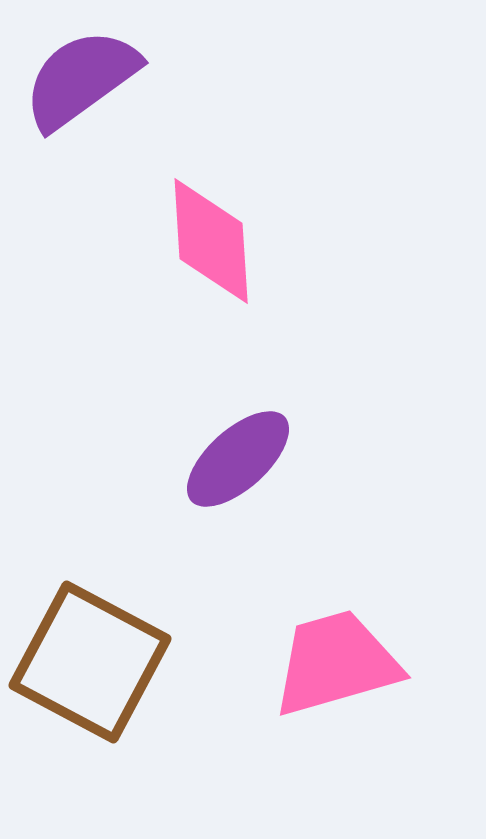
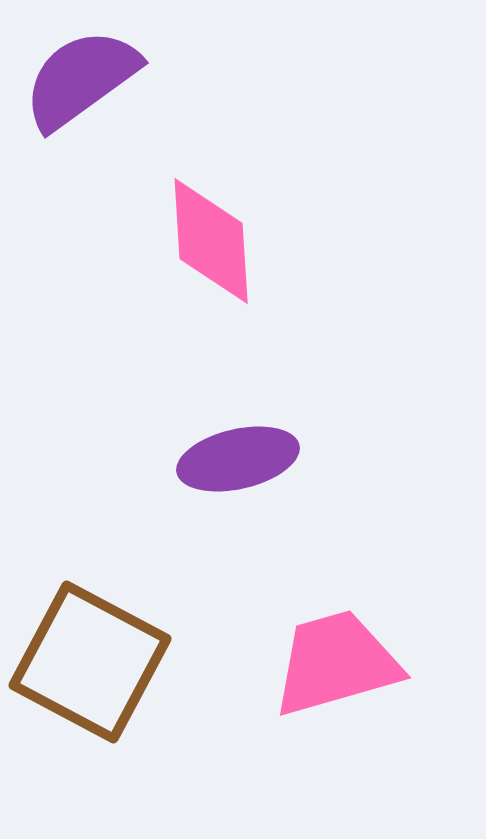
purple ellipse: rotated 29 degrees clockwise
